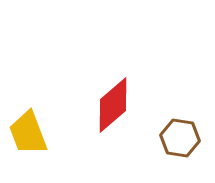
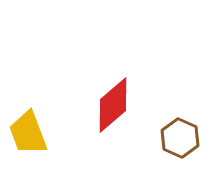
brown hexagon: rotated 15 degrees clockwise
